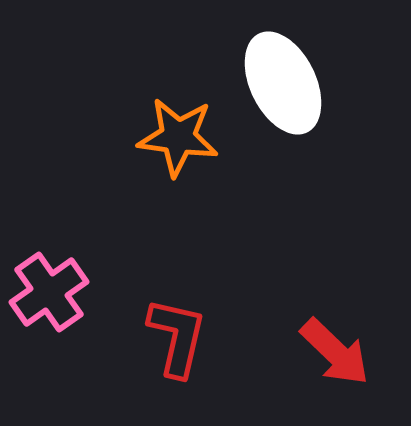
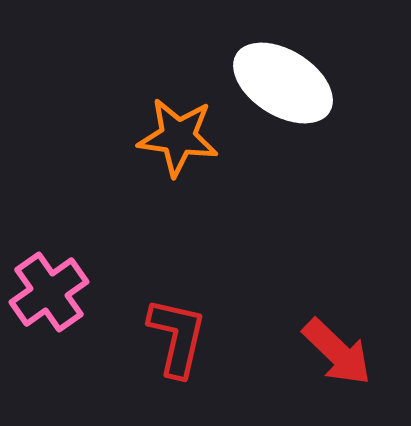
white ellipse: rotated 32 degrees counterclockwise
red arrow: moved 2 px right
